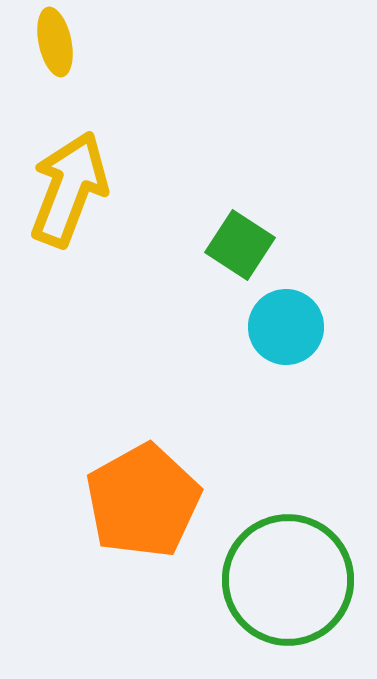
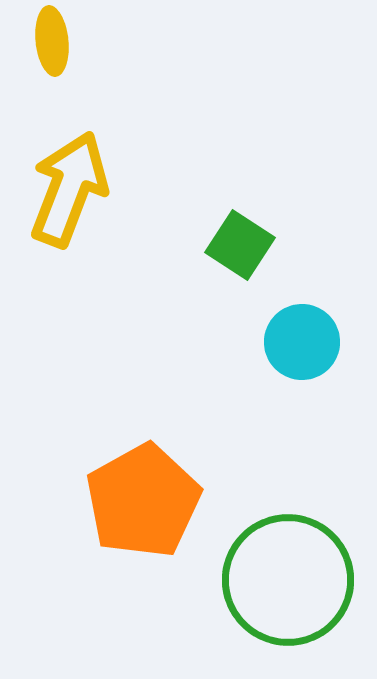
yellow ellipse: moved 3 px left, 1 px up; rotated 6 degrees clockwise
cyan circle: moved 16 px right, 15 px down
